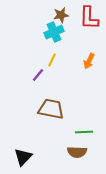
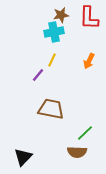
cyan cross: rotated 12 degrees clockwise
green line: moved 1 px right, 1 px down; rotated 42 degrees counterclockwise
